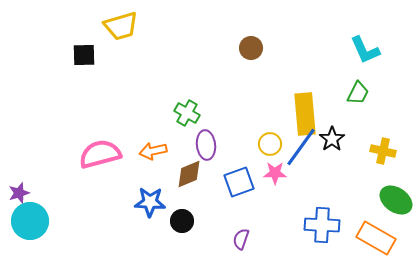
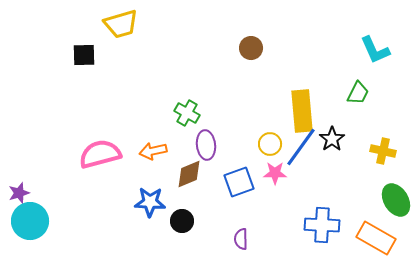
yellow trapezoid: moved 2 px up
cyan L-shape: moved 10 px right
yellow rectangle: moved 3 px left, 3 px up
green ellipse: rotated 24 degrees clockwise
purple semicircle: rotated 20 degrees counterclockwise
